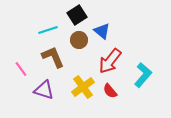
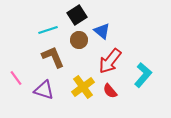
pink line: moved 5 px left, 9 px down
